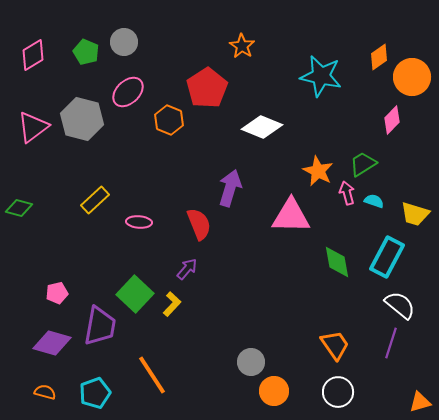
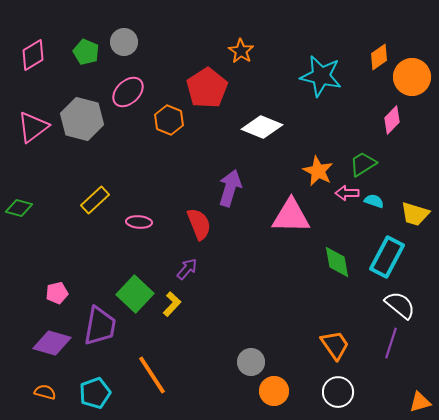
orange star at (242, 46): moved 1 px left, 5 px down
pink arrow at (347, 193): rotated 75 degrees counterclockwise
